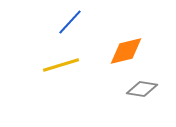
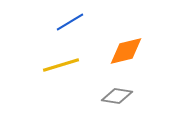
blue line: rotated 16 degrees clockwise
gray diamond: moved 25 px left, 7 px down
